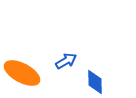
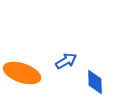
orange ellipse: rotated 9 degrees counterclockwise
